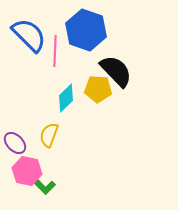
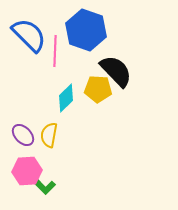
yellow semicircle: rotated 10 degrees counterclockwise
purple ellipse: moved 8 px right, 8 px up
pink hexagon: rotated 16 degrees counterclockwise
